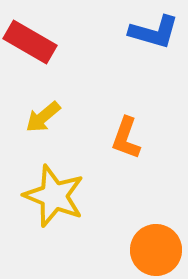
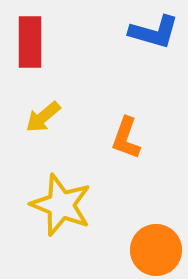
red rectangle: rotated 60 degrees clockwise
yellow star: moved 7 px right, 9 px down
